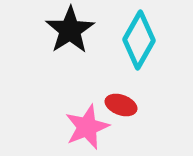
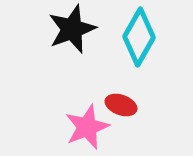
black star: moved 2 px right, 1 px up; rotated 12 degrees clockwise
cyan diamond: moved 3 px up
